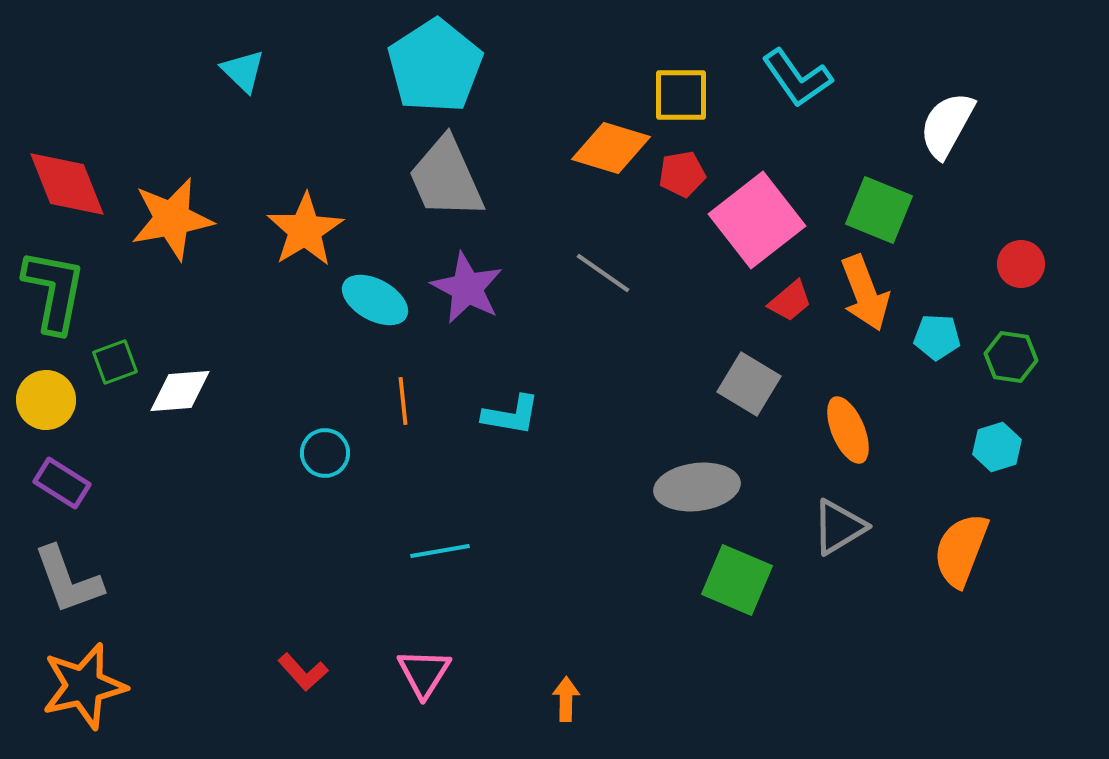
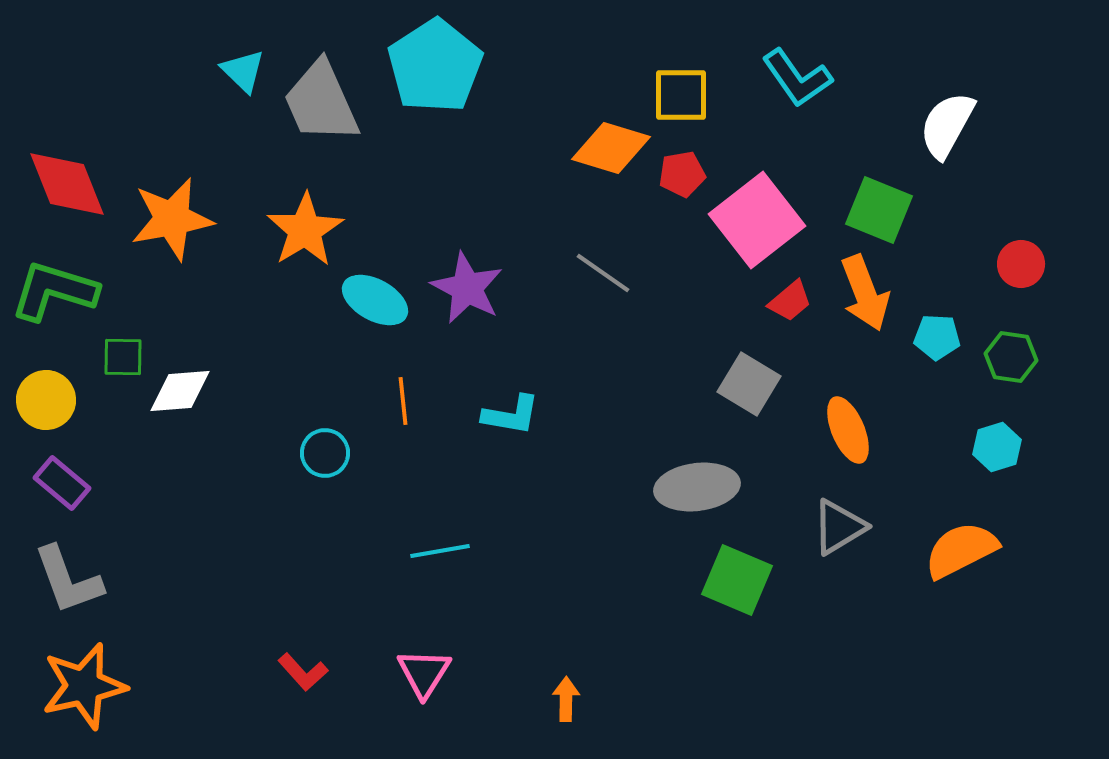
gray trapezoid at (446, 178): moved 125 px left, 76 px up
green L-shape at (54, 291): rotated 84 degrees counterclockwise
green square at (115, 362): moved 8 px right, 5 px up; rotated 21 degrees clockwise
purple rectangle at (62, 483): rotated 8 degrees clockwise
orange semicircle at (961, 550): rotated 42 degrees clockwise
